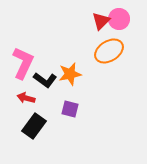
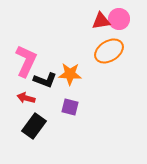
red triangle: rotated 36 degrees clockwise
pink L-shape: moved 3 px right, 2 px up
orange star: rotated 15 degrees clockwise
black L-shape: rotated 15 degrees counterclockwise
purple square: moved 2 px up
